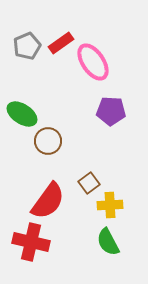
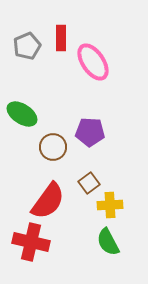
red rectangle: moved 5 px up; rotated 55 degrees counterclockwise
purple pentagon: moved 21 px left, 21 px down
brown circle: moved 5 px right, 6 px down
